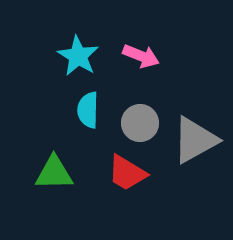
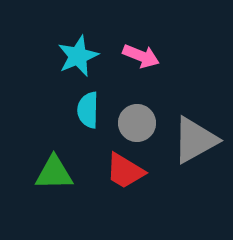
cyan star: rotated 18 degrees clockwise
gray circle: moved 3 px left
red trapezoid: moved 2 px left, 2 px up
